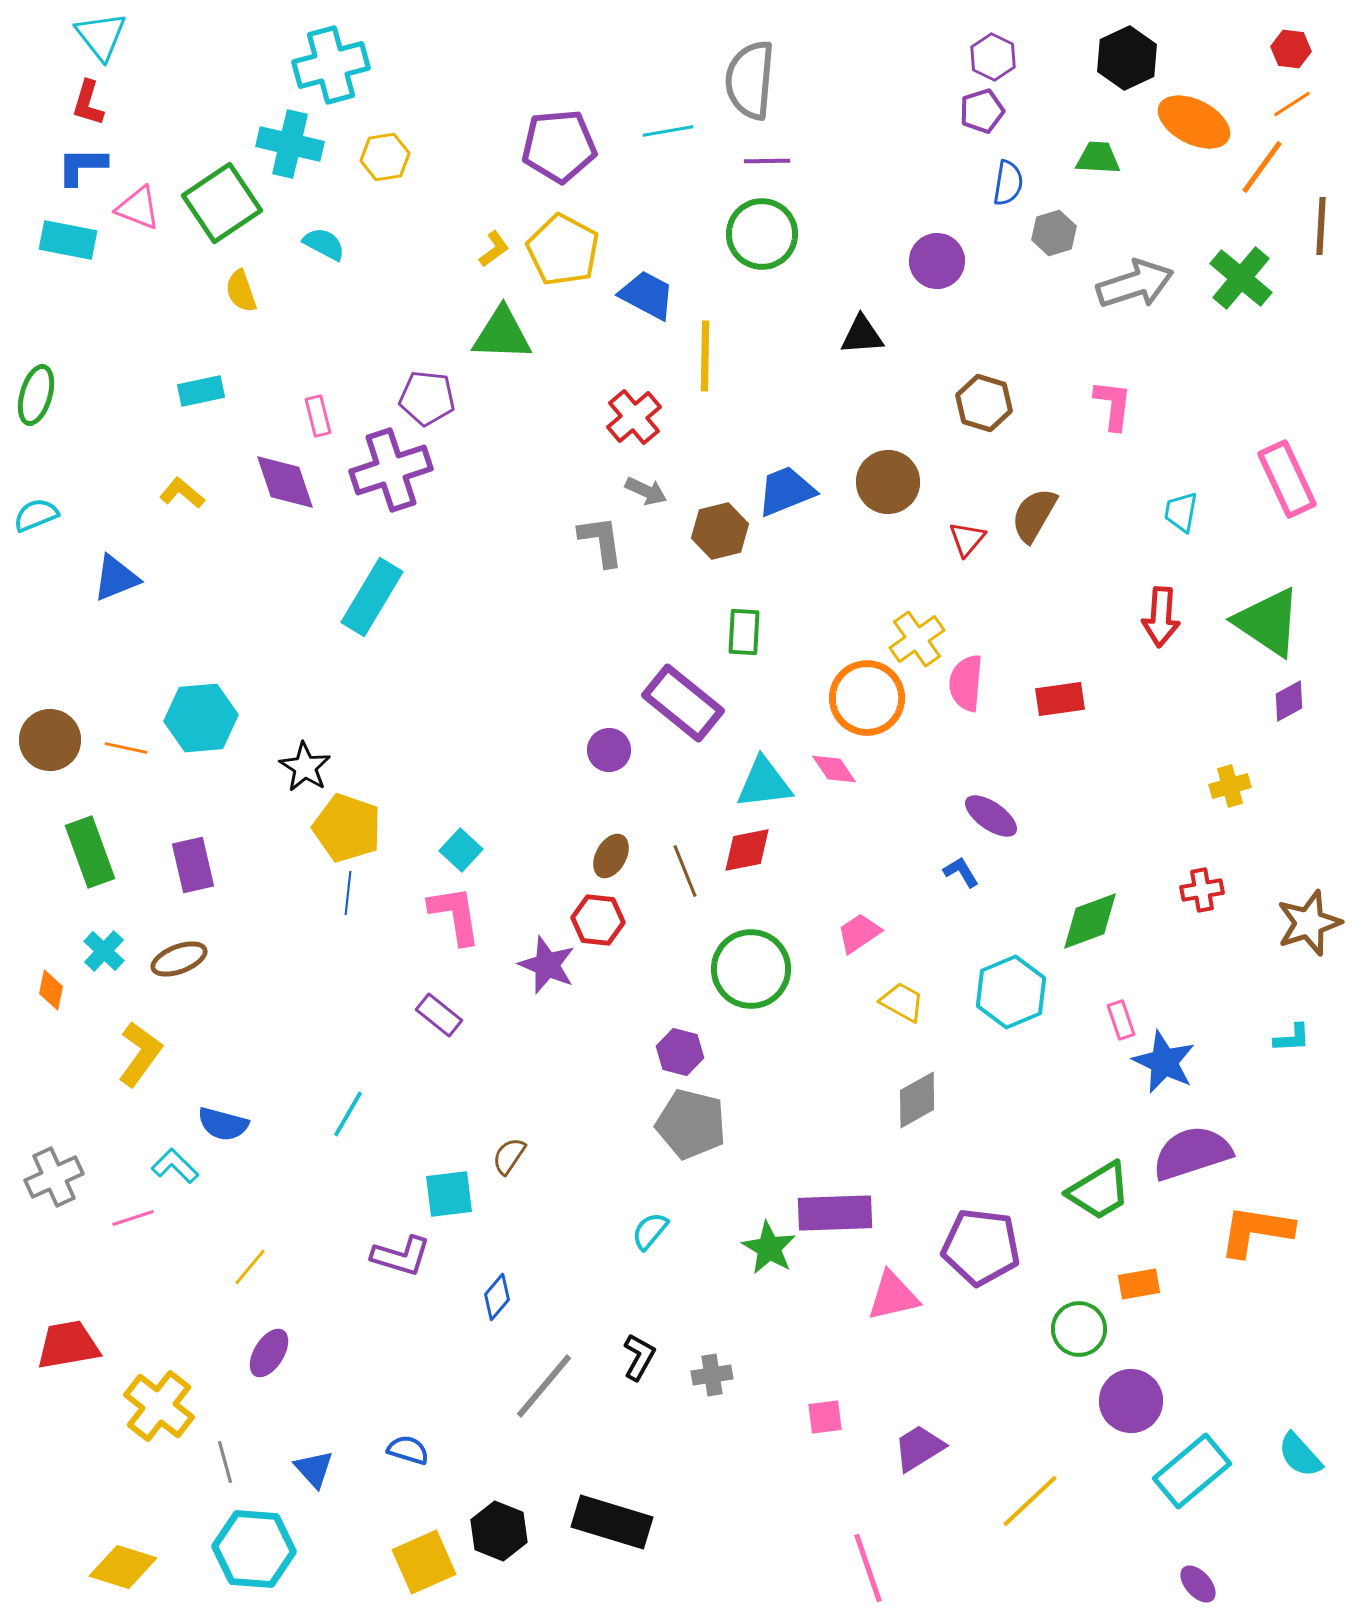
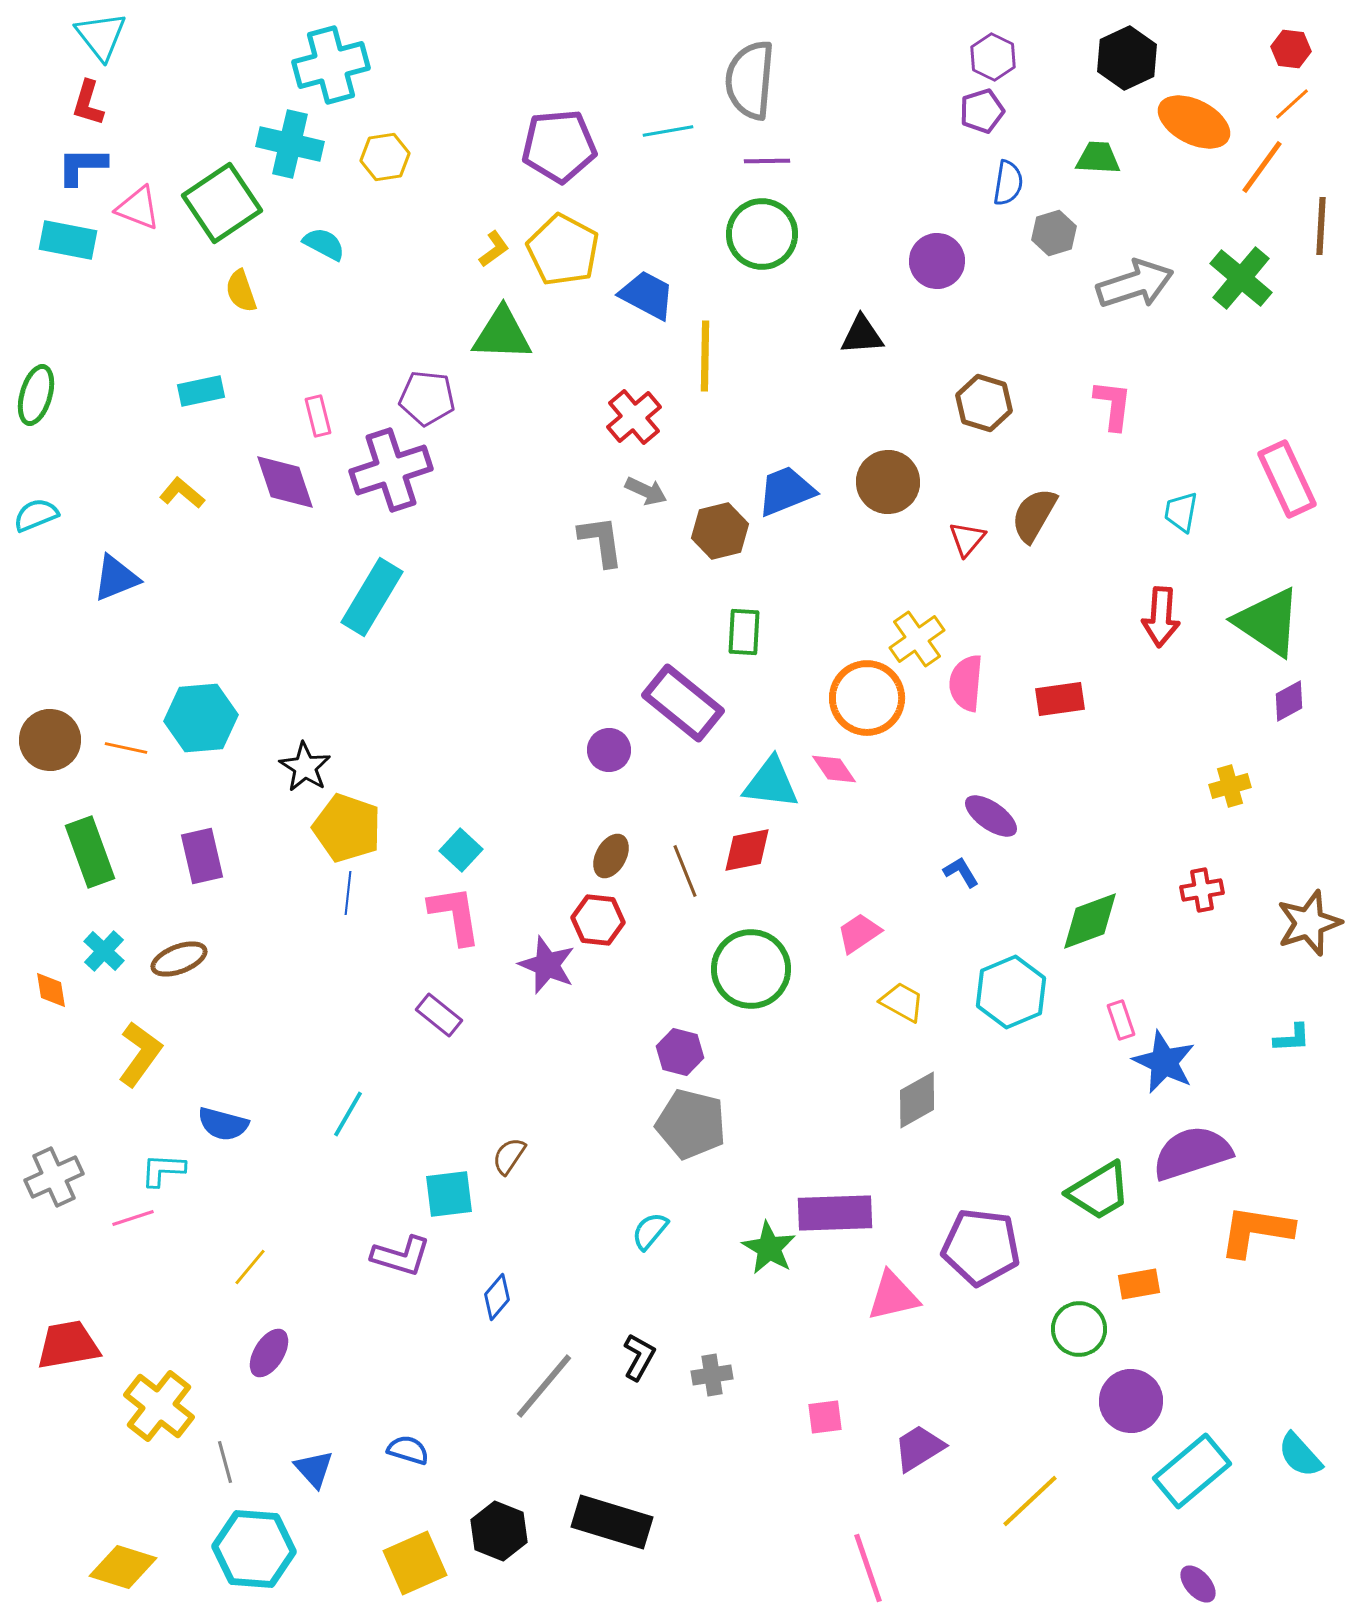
orange line at (1292, 104): rotated 9 degrees counterclockwise
cyan triangle at (764, 783): moved 7 px right; rotated 14 degrees clockwise
purple rectangle at (193, 865): moved 9 px right, 9 px up
orange diamond at (51, 990): rotated 21 degrees counterclockwise
cyan L-shape at (175, 1166): moved 12 px left, 4 px down; rotated 42 degrees counterclockwise
yellow square at (424, 1562): moved 9 px left, 1 px down
